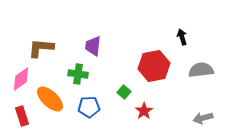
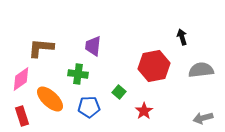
green square: moved 5 px left
